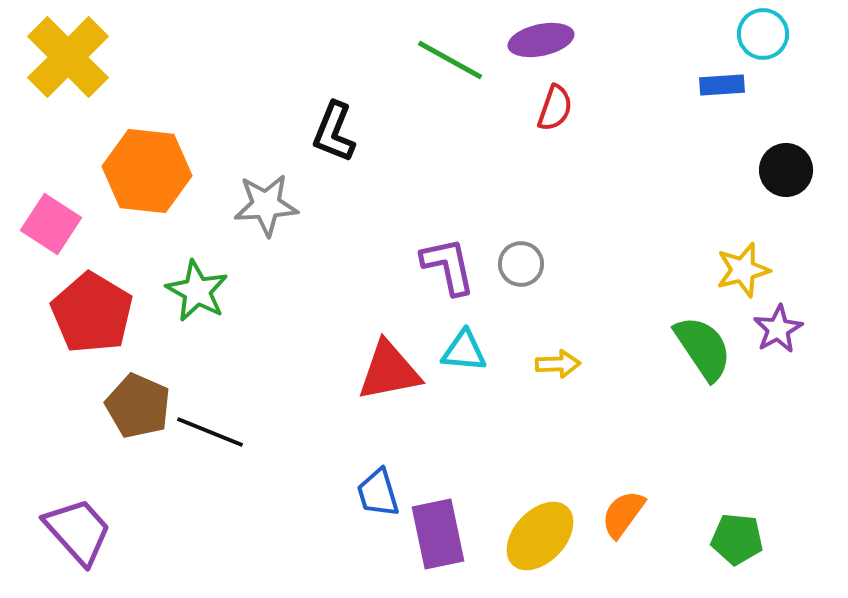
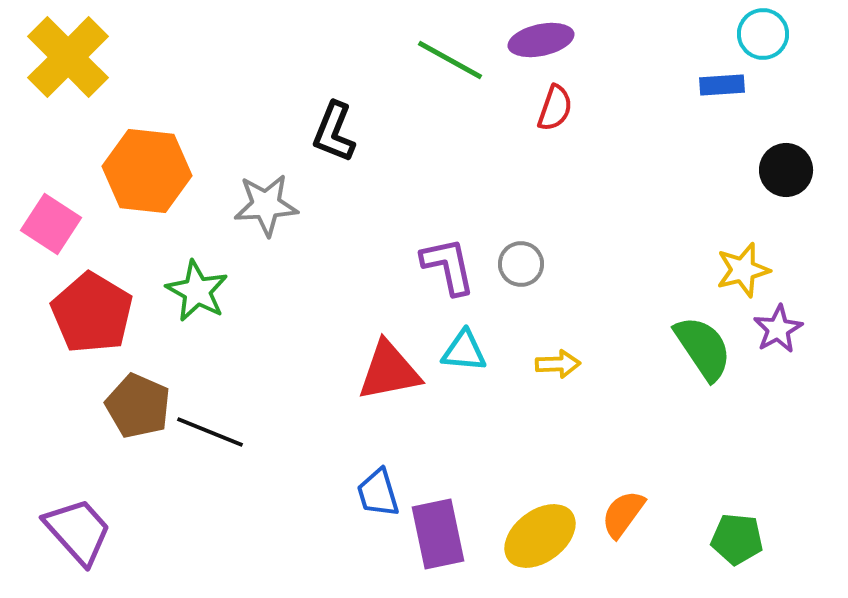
yellow ellipse: rotated 10 degrees clockwise
